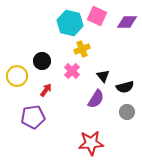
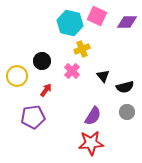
purple semicircle: moved 3 px left, 17 px down
